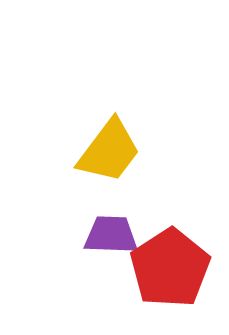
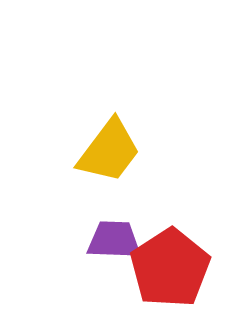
purple trapezoid: moved 3 px right, 5 px down
